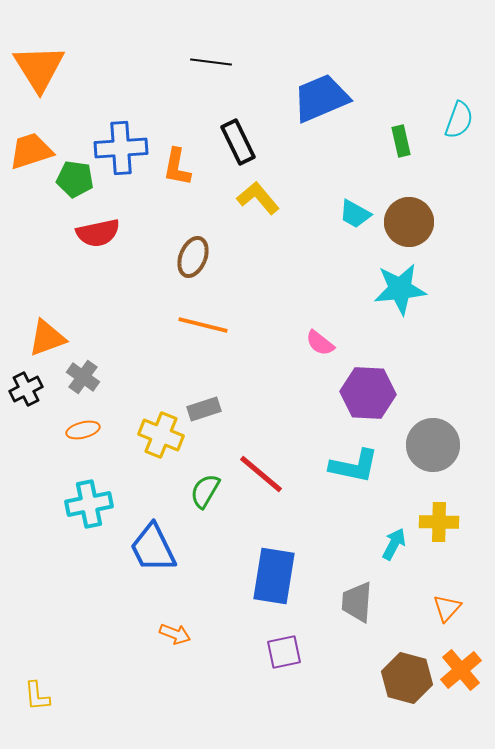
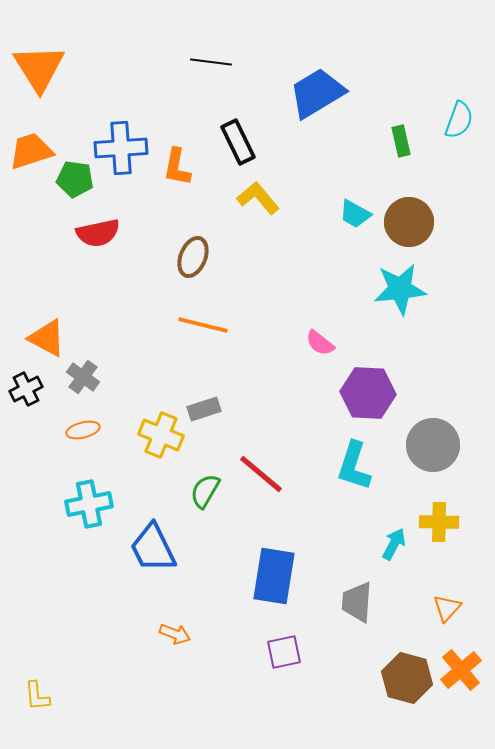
blue trapezoid at (321, 98): moved 4 px left, 5 px up; rotated 8 degrees counterclockwise
orange triangle at (47, 338): rotated 48 degrees clockwise
cyan L-shape at (354, 466): rotated 96 degrees clockwise
